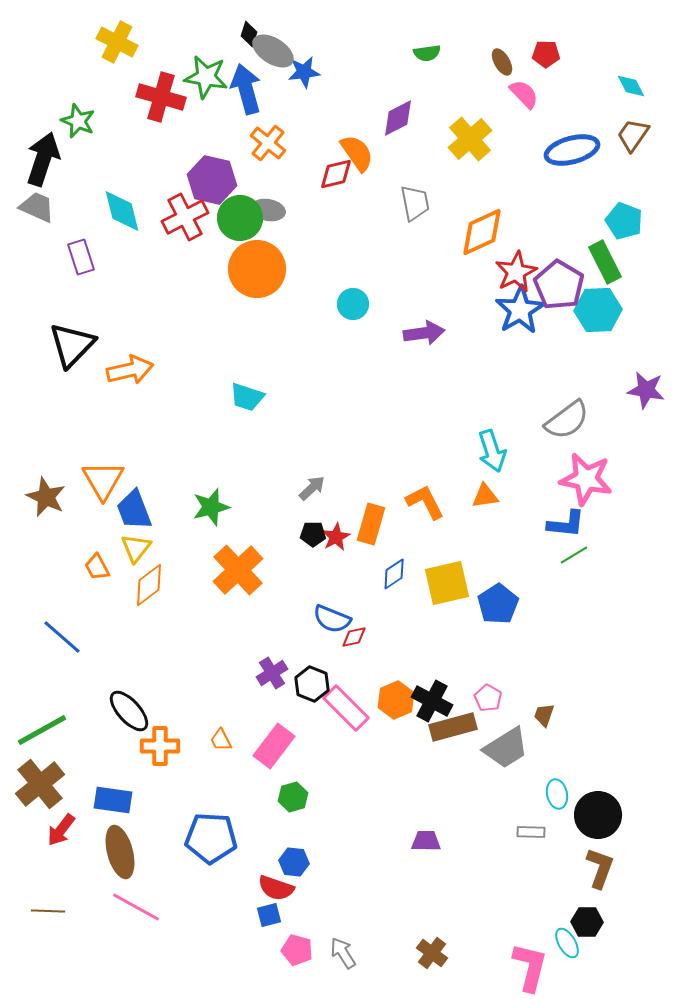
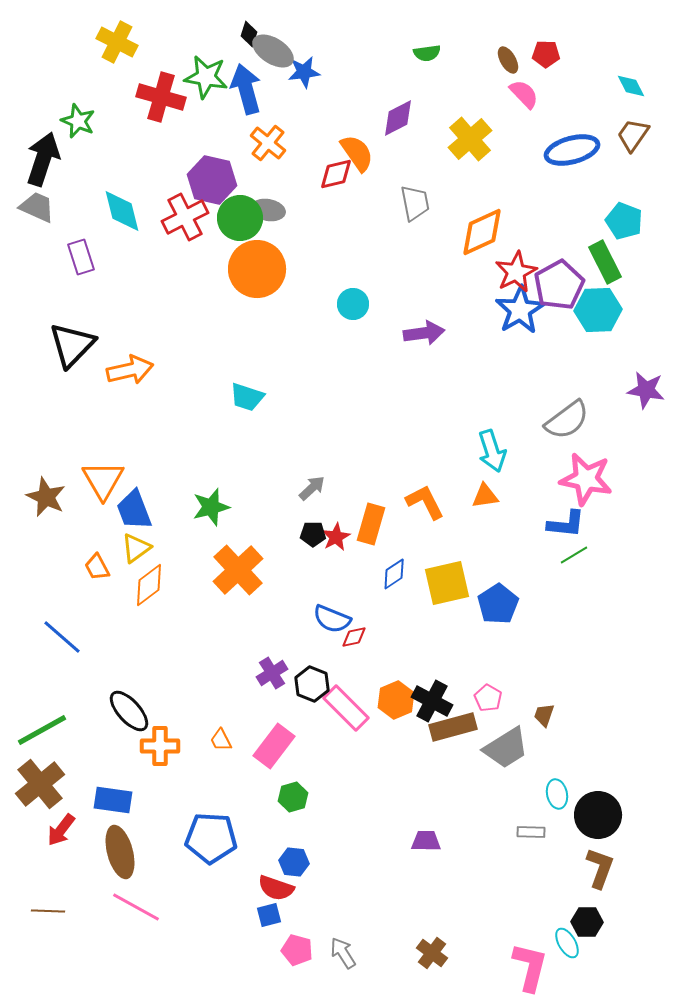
brown ellipse at (502, 62): moved 6 px right, 2 px up
purple pentagon at (559, 285): rotated 12 degrees clockwise
yellow triangle at (136, 548): rotated 16 degrees clockwise
